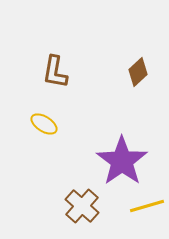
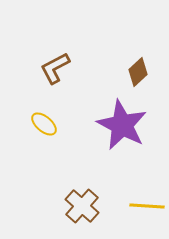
brown L-shape: moved 4 px up; rotated 52 degrees clockwise
yellow ellipse: rotated 8 degrees clockwise
purple star: moved 36 px up; rotated 9 degrees counterclockwise
yellow line: rotated 20 degrees clockwise
